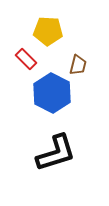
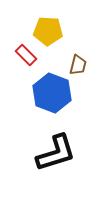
red rectangle: moved 4 px up
blue hexagon: rotated 6 degrees counterclockwise
